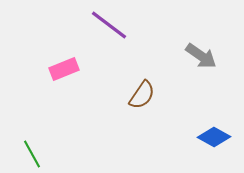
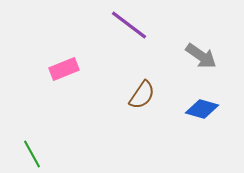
purple line: moved 20 px right
blue diamond: moved 12 px left, 28 px up; rotated 12 degrees counterclockwise
